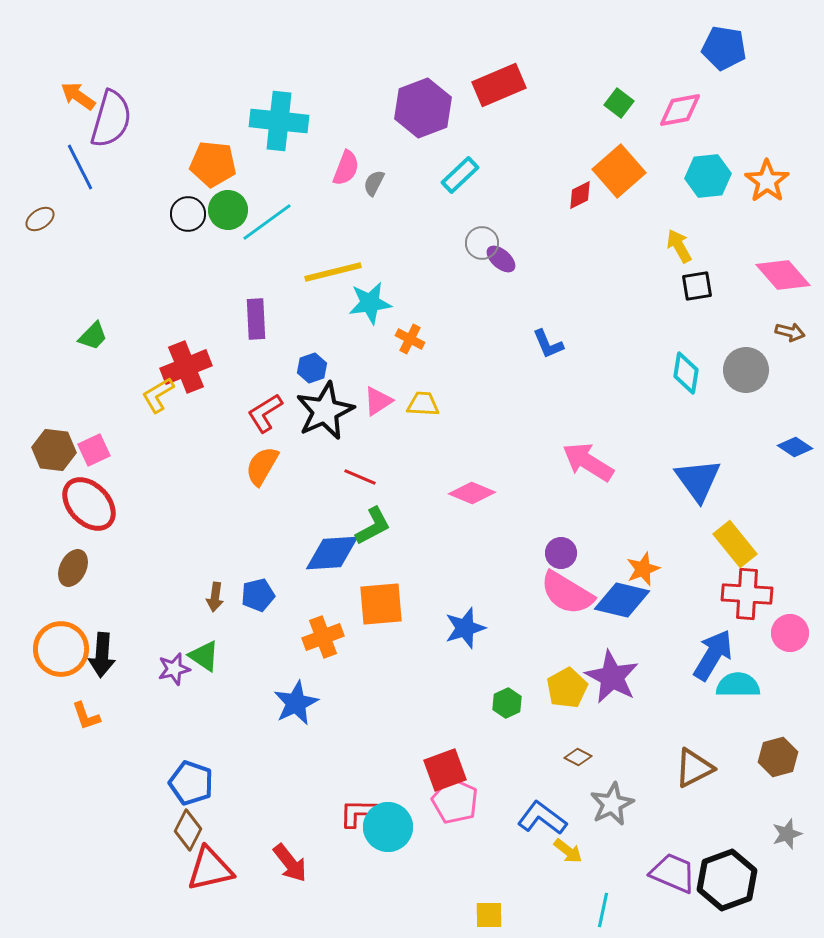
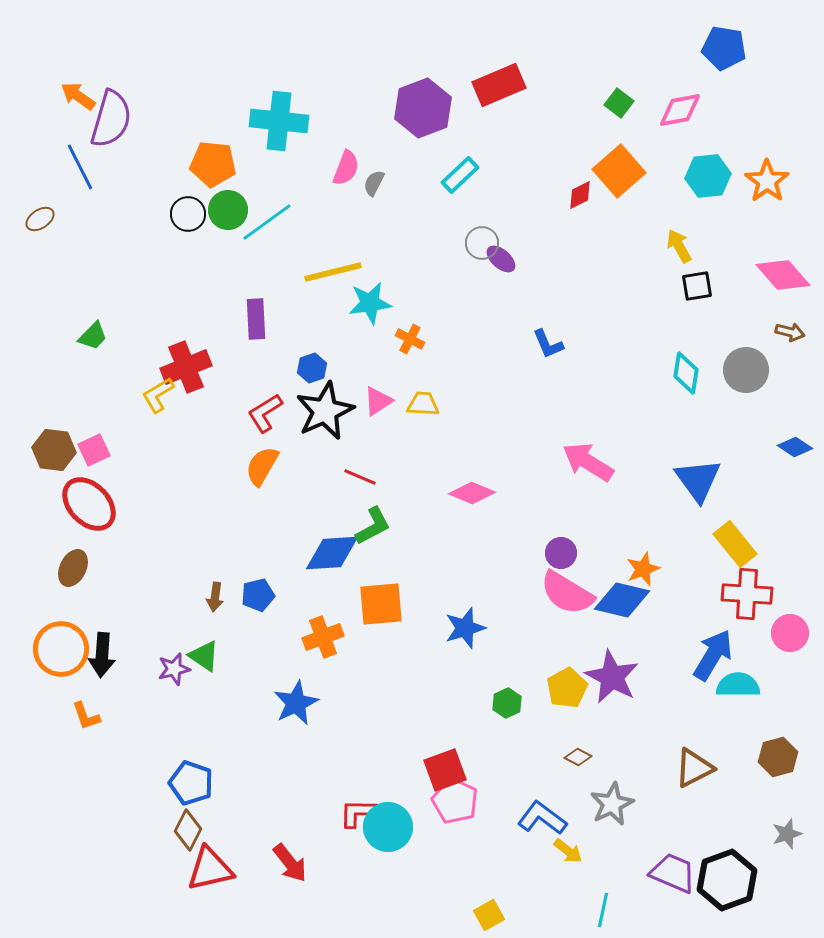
yellow square at (489, 915): rotated 28 degrees counterclockwise
